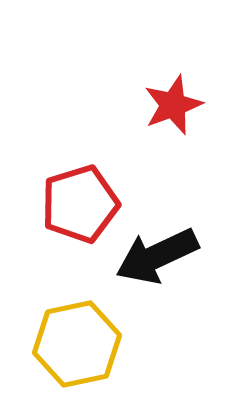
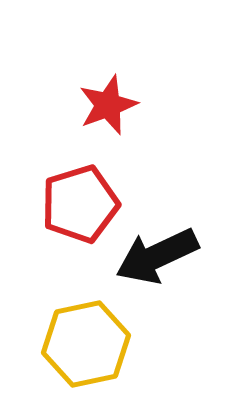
red star: moved 65 px left
yellow hexagon: moved 9 px right
